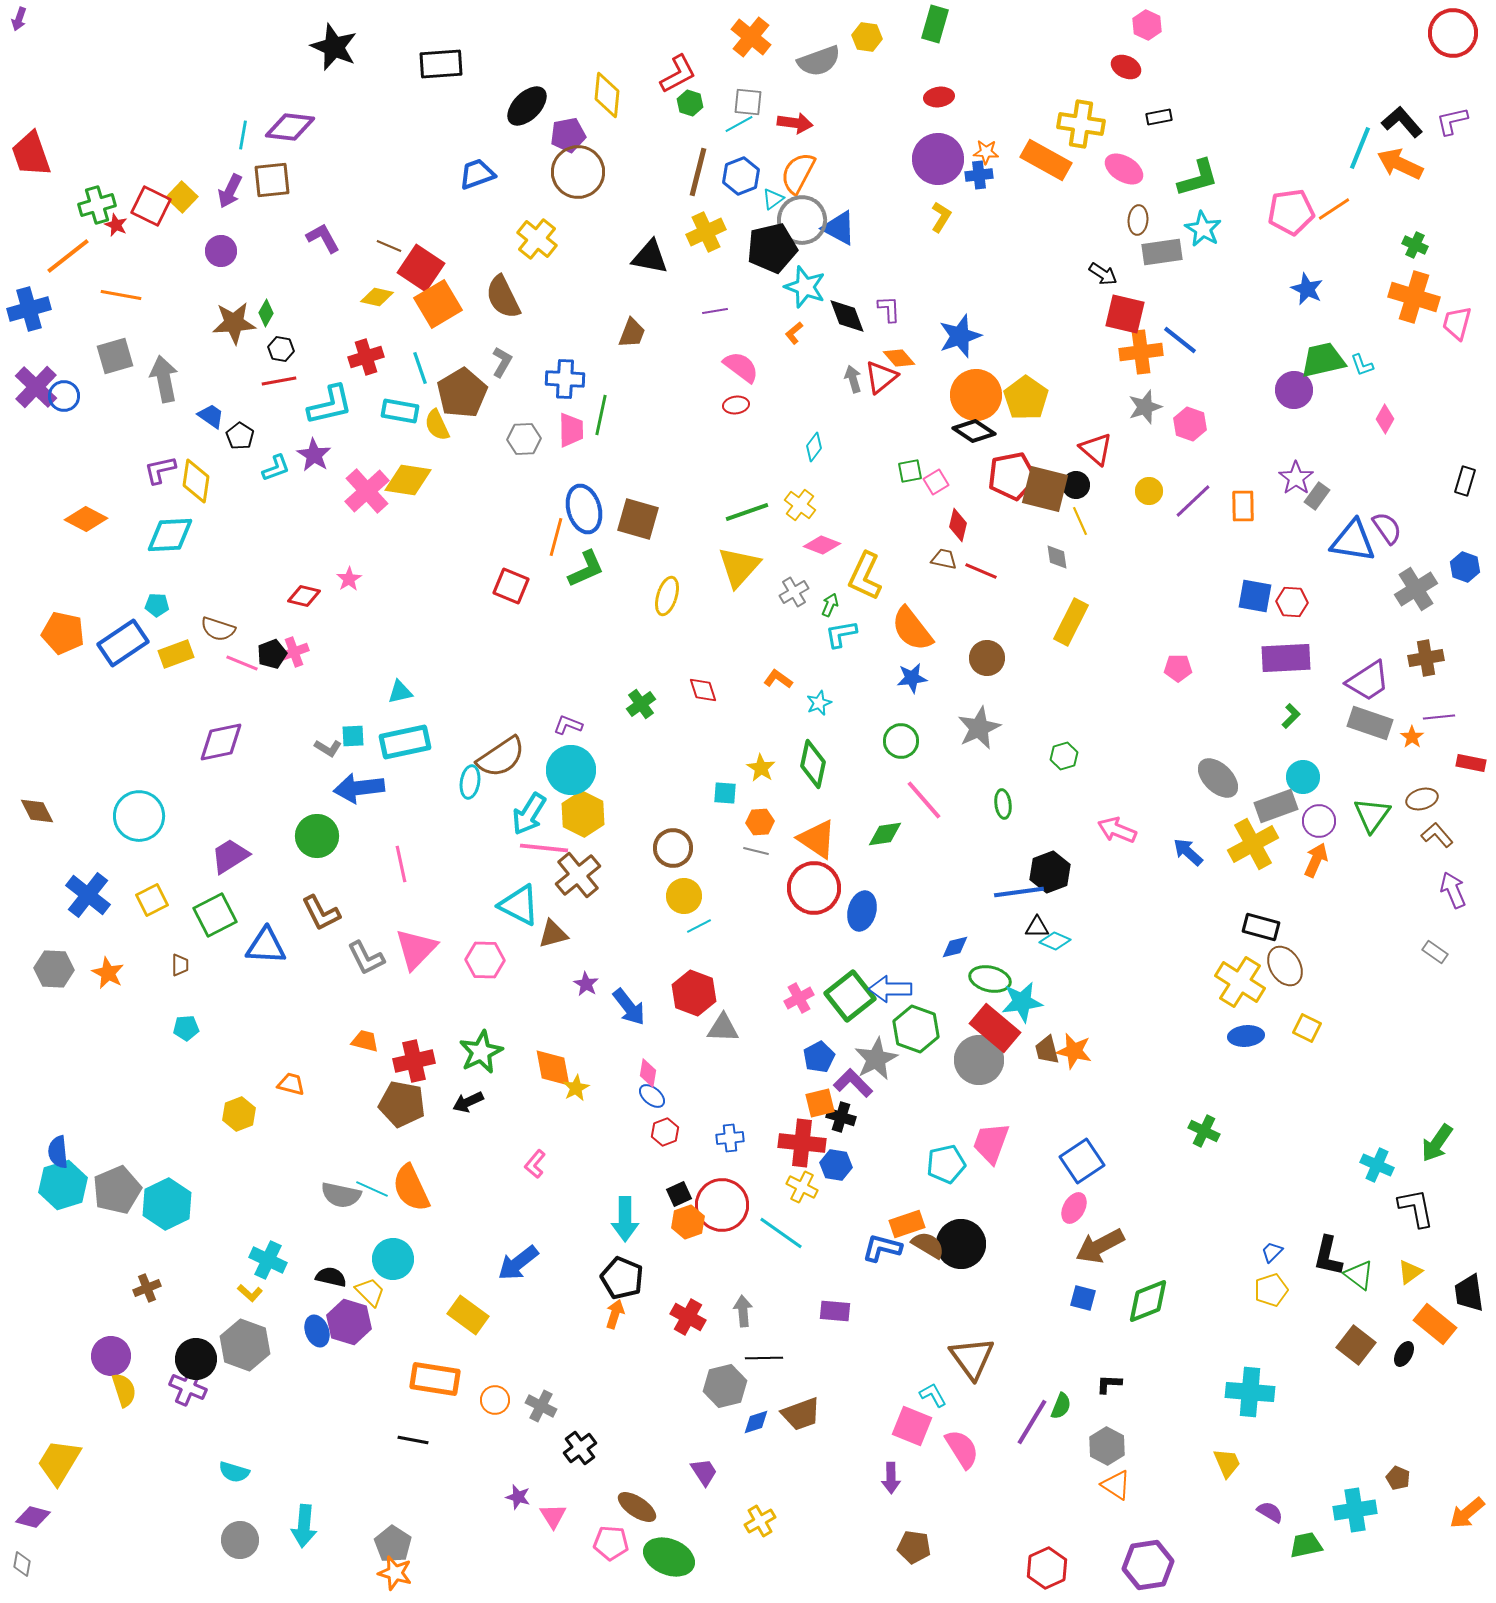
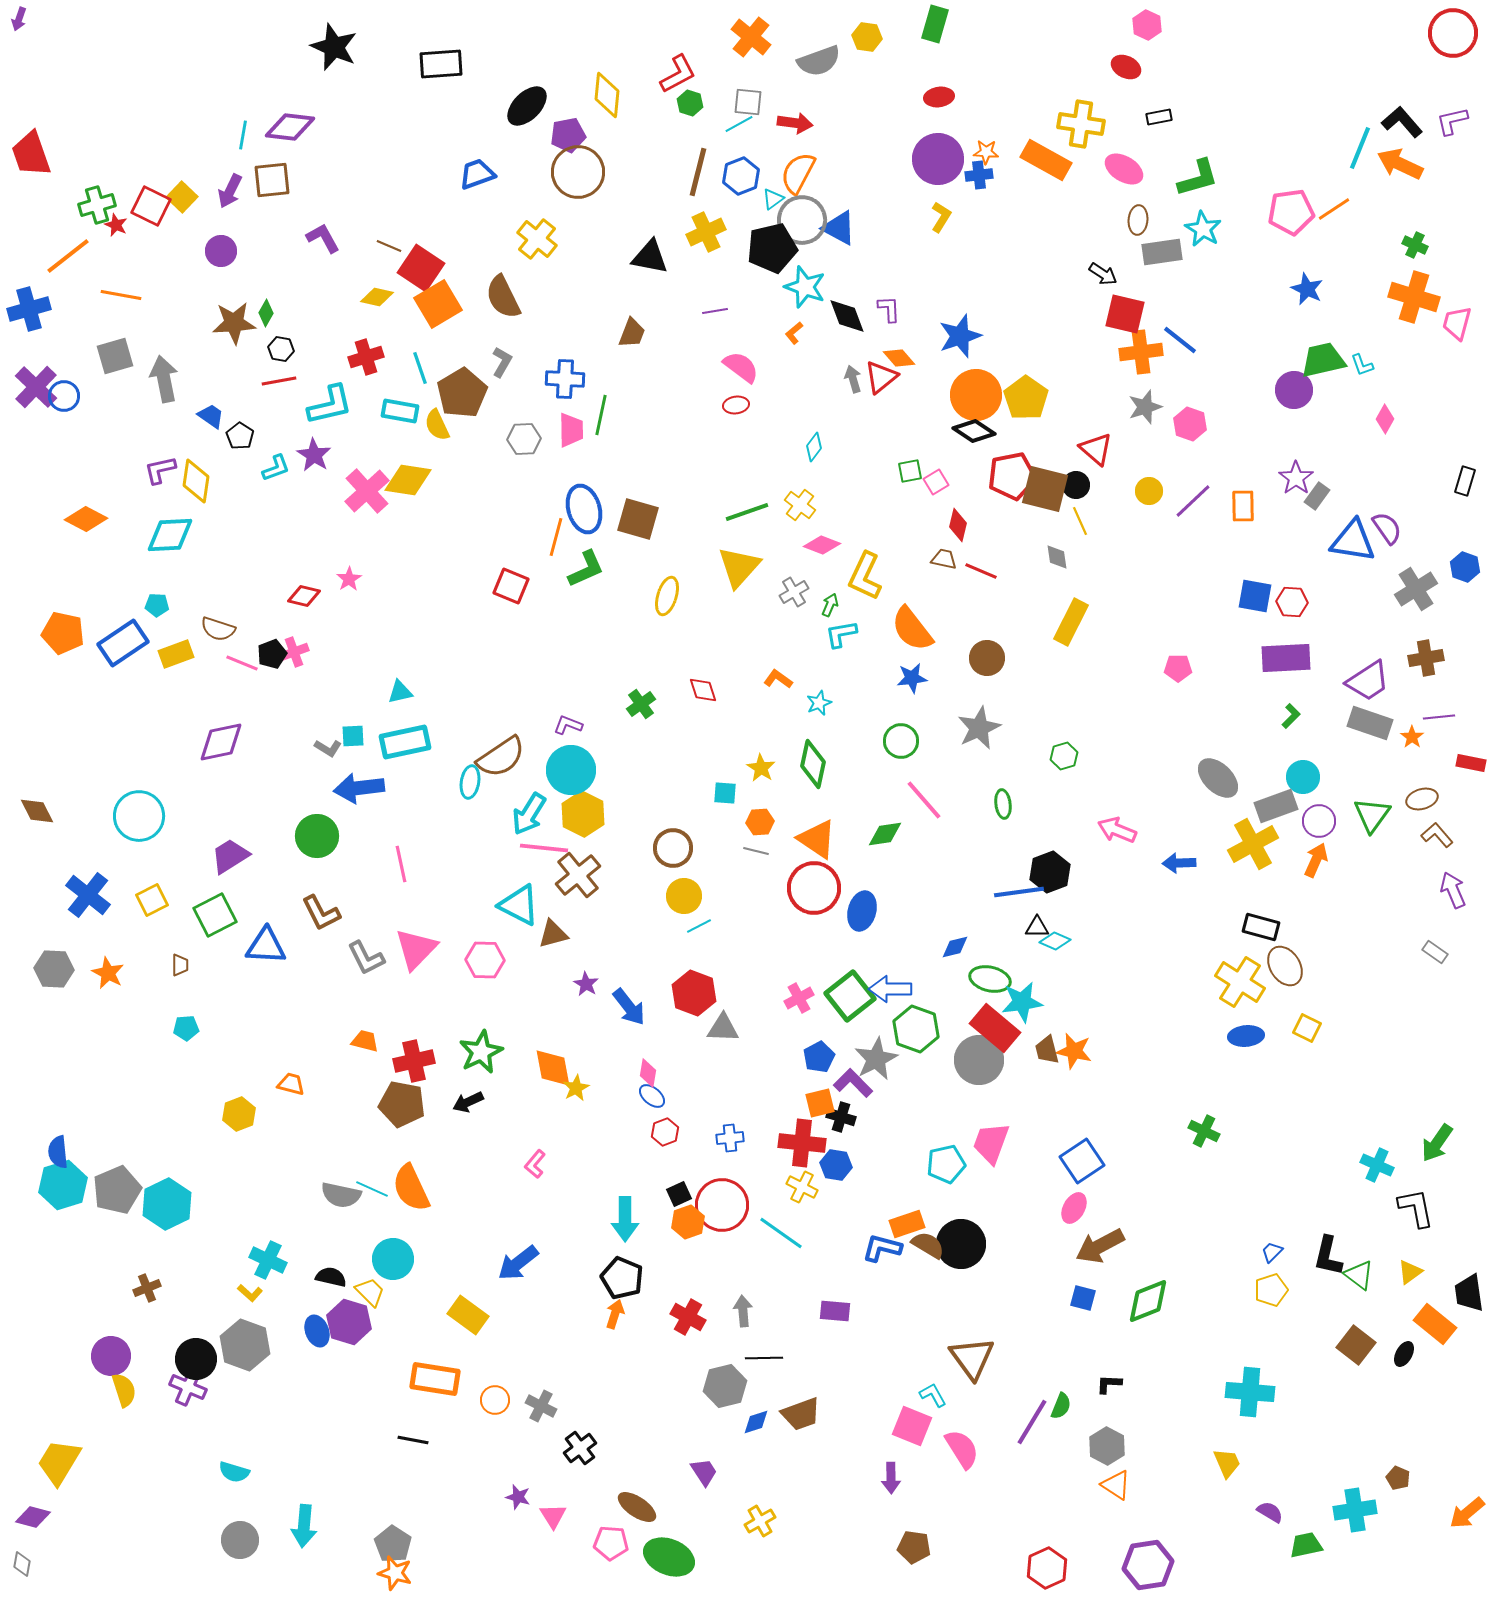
blue arrow at (1188, 852): moved 9 px left, 11 px down; rotated 44 degrees counterclockwise
